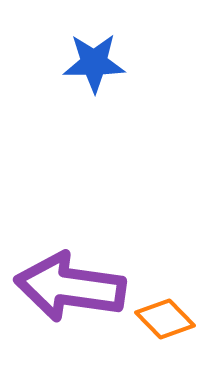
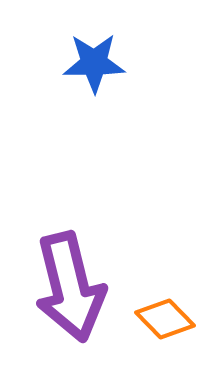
purple arrow: rotated 112 degrees counterclockwise
